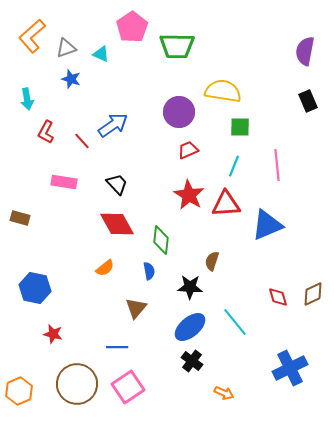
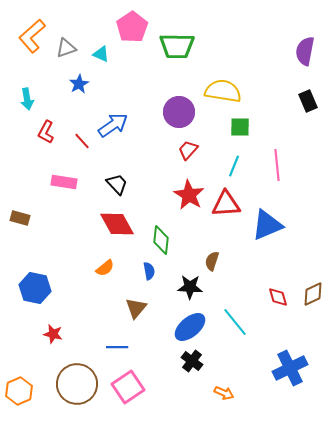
blue star at (71, 79): moved 8 px right, 5 px down; rotated 24 degrees clockwise
red trapezoid at (188, 150): rotated 25 degrees counterclockwise
